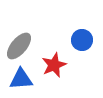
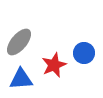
blue circle: moved 2 px right, 13 px down
gray ellipse: moved 4 px up
